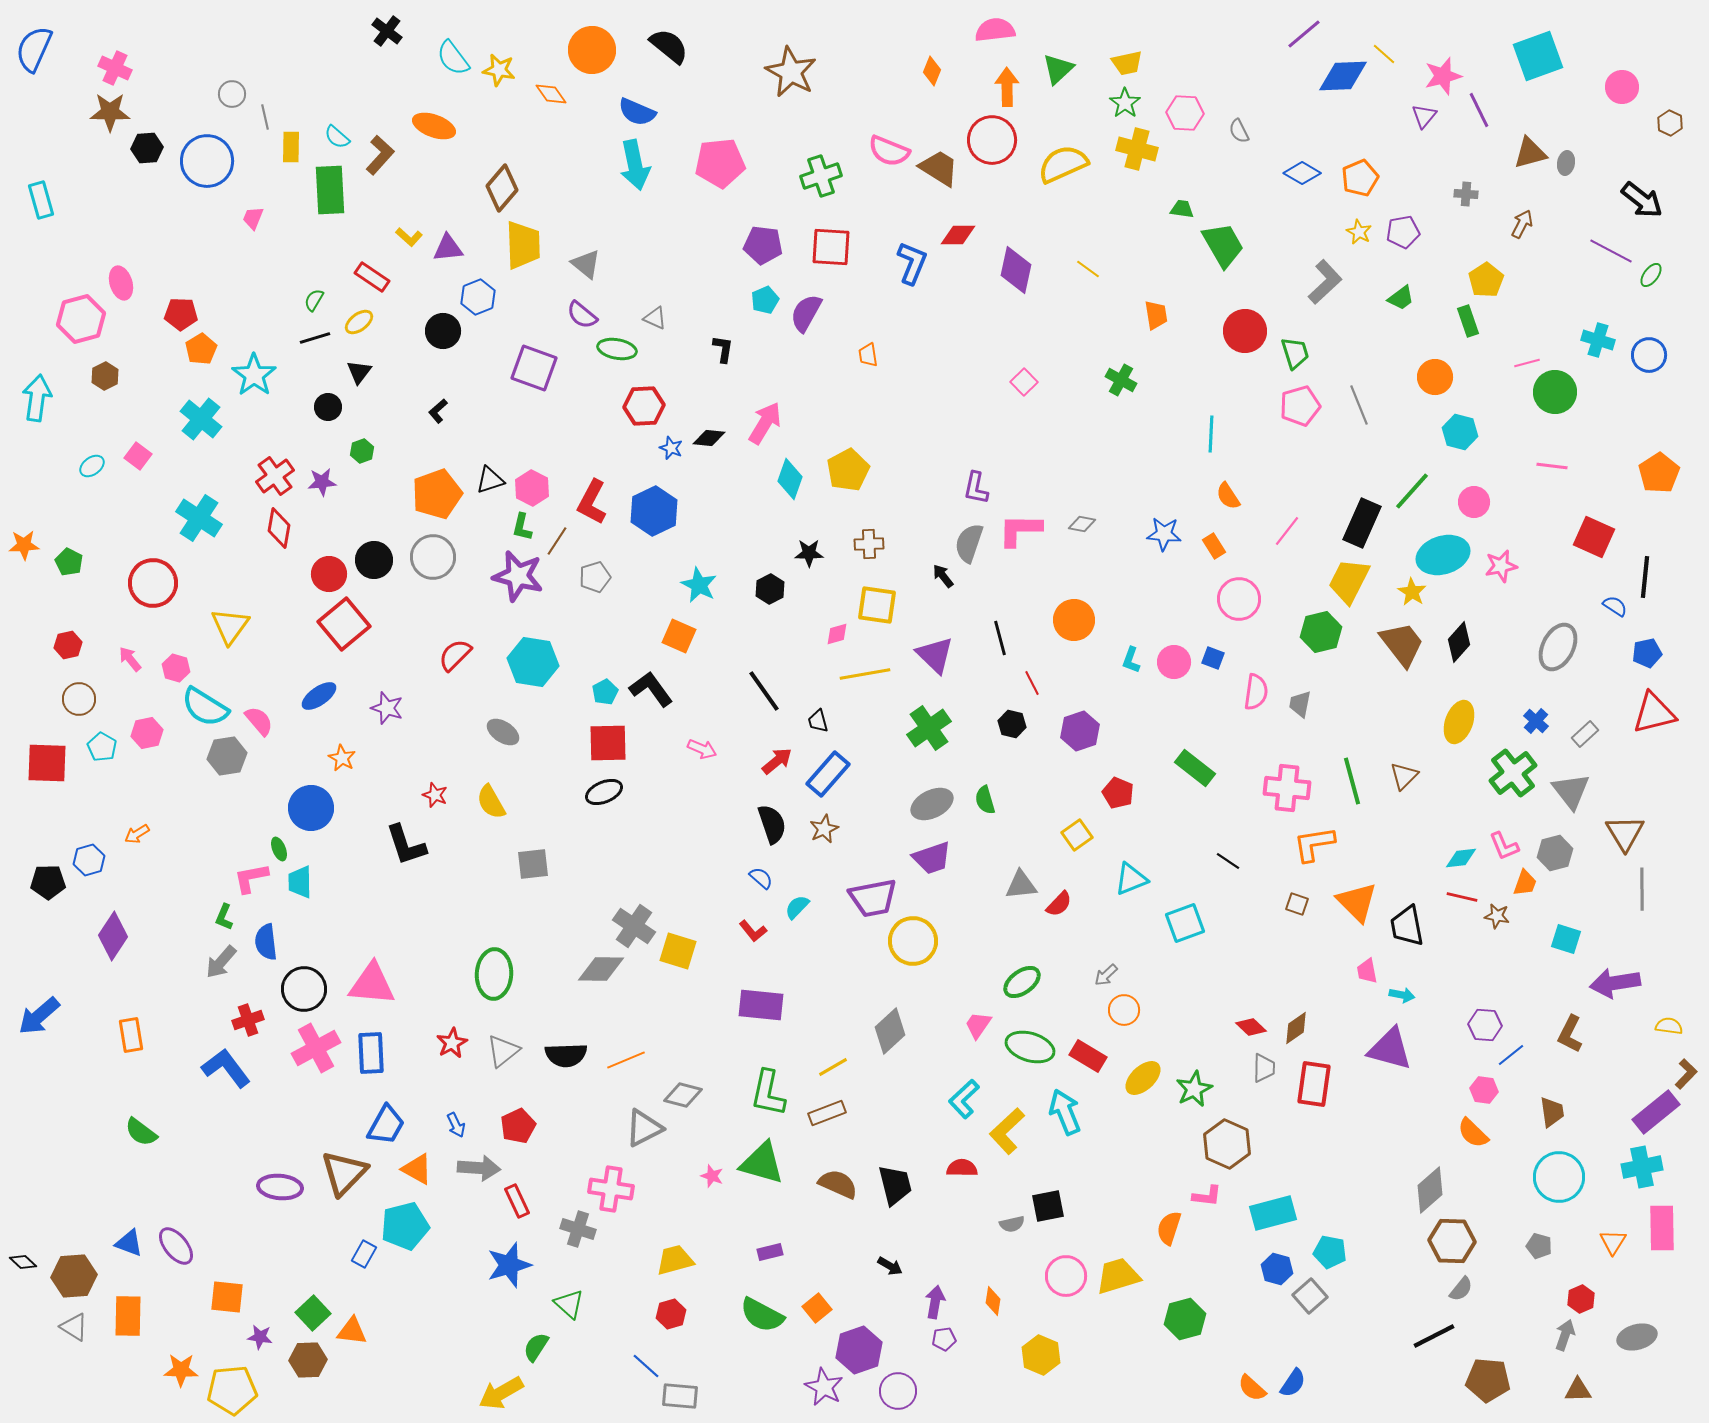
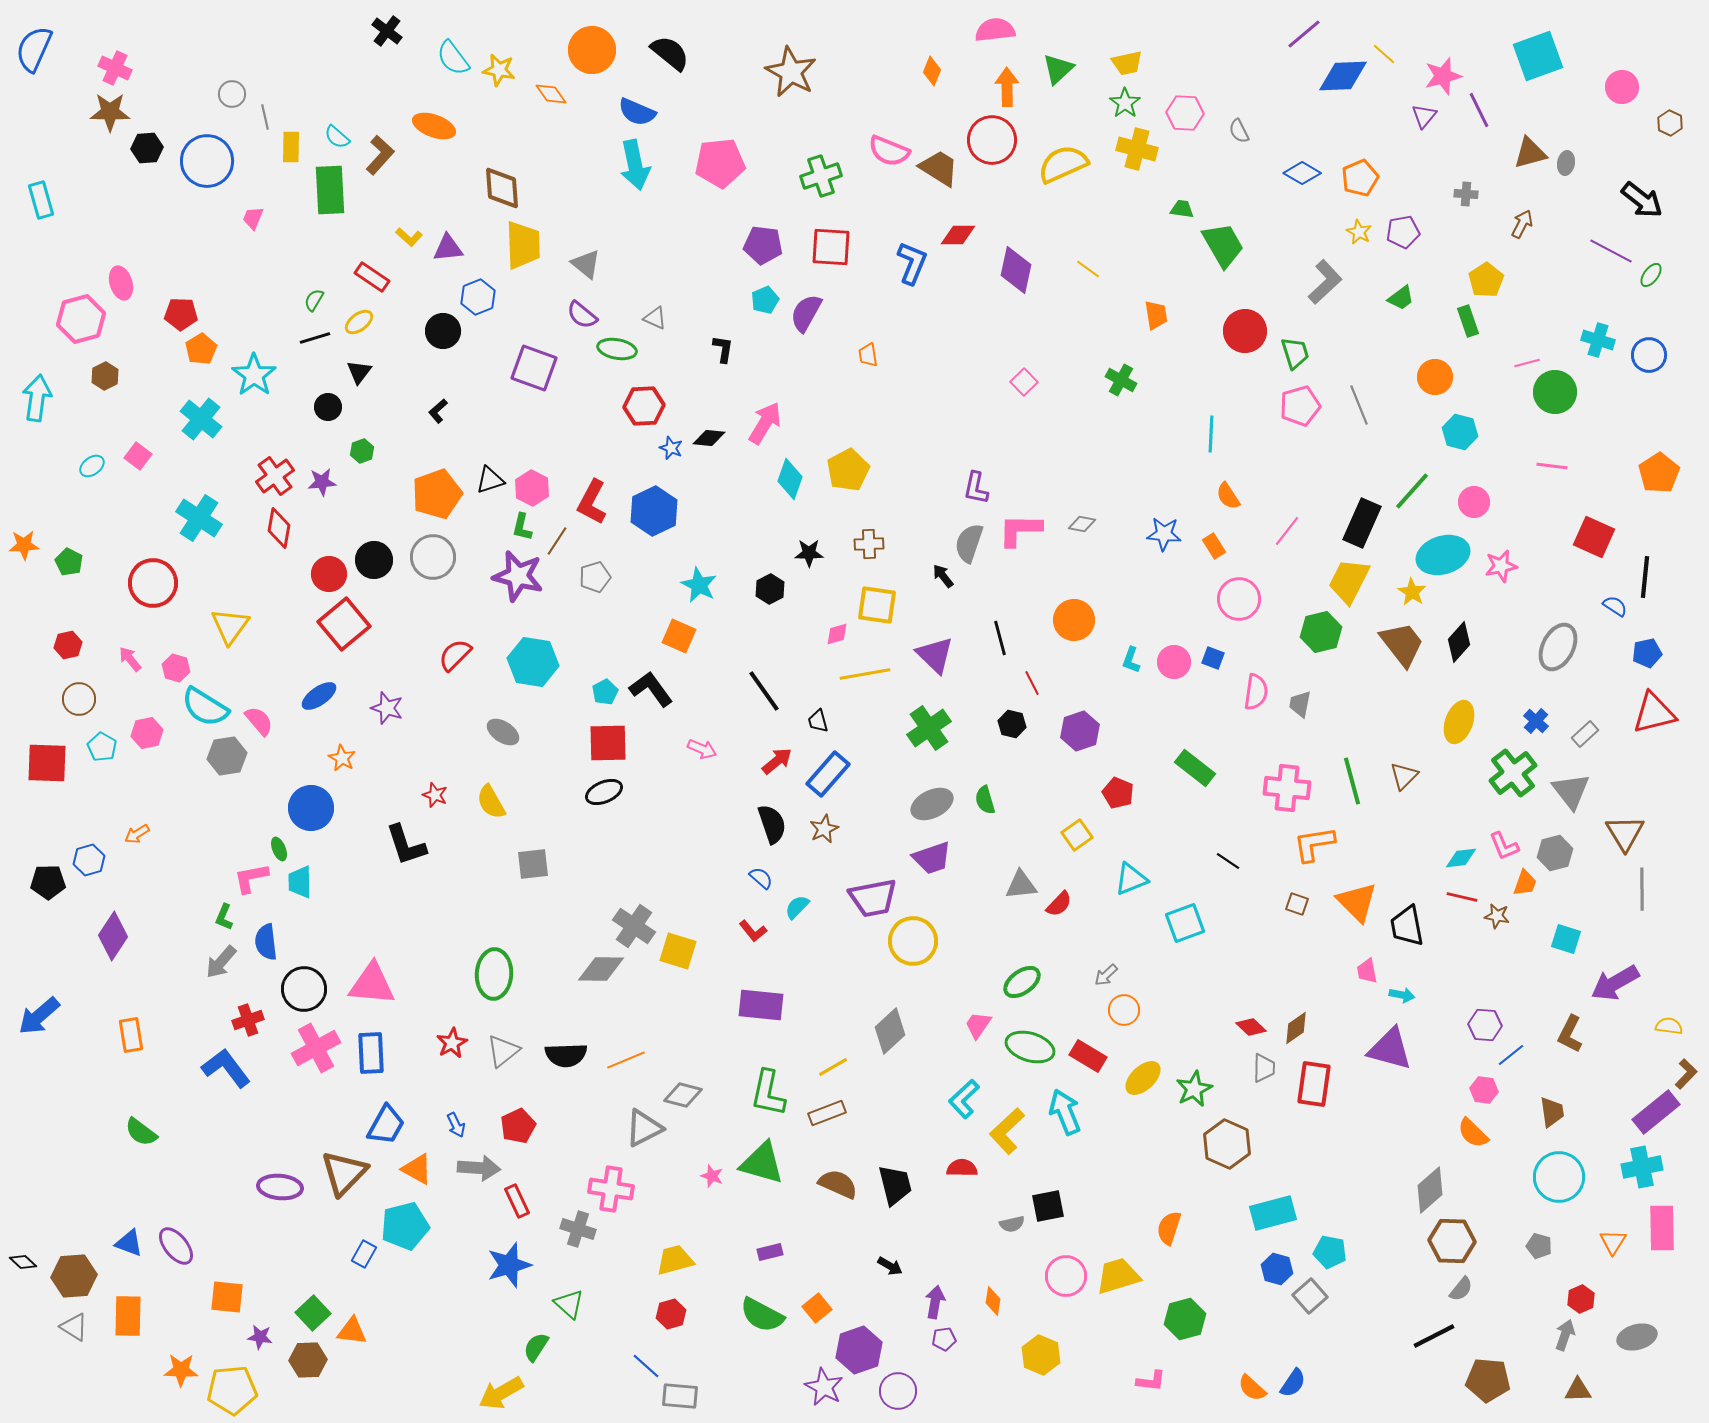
black semicircle at (669, 46): moved 1 px right, 7 px down
brown diamond at (502, 188): rotated 45 degrees counterclockwise
purple arrow at (1615, 983): rotated 21 degrees counterclockwise
pink L-shape at (1207, 1196): moved 56 px left, 185 px down
